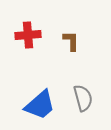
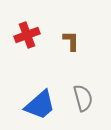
red cross: moved 1 px left; rotated 15 degrees counterclockwise
